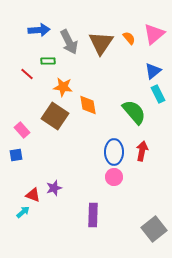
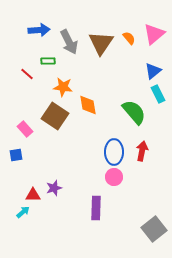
pink rectangle: moved 3 px right, 1 px up
red triangle: rotated 21 degrees counterclockwise
purple rectangle: moved 3 px right, 7 px up
